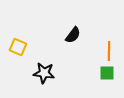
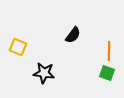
green square: rotated 21 degrees clockwise
